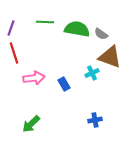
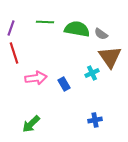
brown triangle: rotated 35 degrees clockwise
pink arrow: moved 2 px right
